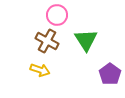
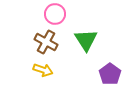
pink circle: moved 2 px left, 1 px up
brown cross: moved 1 px left, 1 px down
yellow arrow: moved 3 px right
